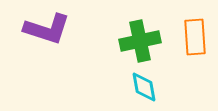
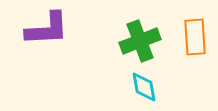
purple L-shape: rotated 21 degrees counterclockwise
green cross: rotated 9 degrees counterclockwise
